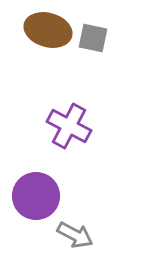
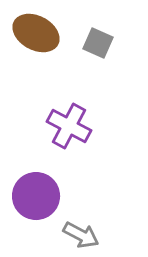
brown ellipse: moved 12 px left, 3 px down; rotated 12 degrees clockwise
gray square: moved 5 px right, 5 px down; rotated 12 degrees clockwise
gray arrow: moved 6 px right
